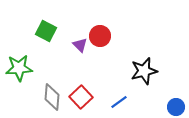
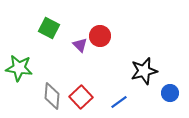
green square: moved 3 px right, 3 px up
green star: rotated 12 degrees clockwise
gray diamond: moved 1 px up
blue circle: moved 6 px left, 14 px up
